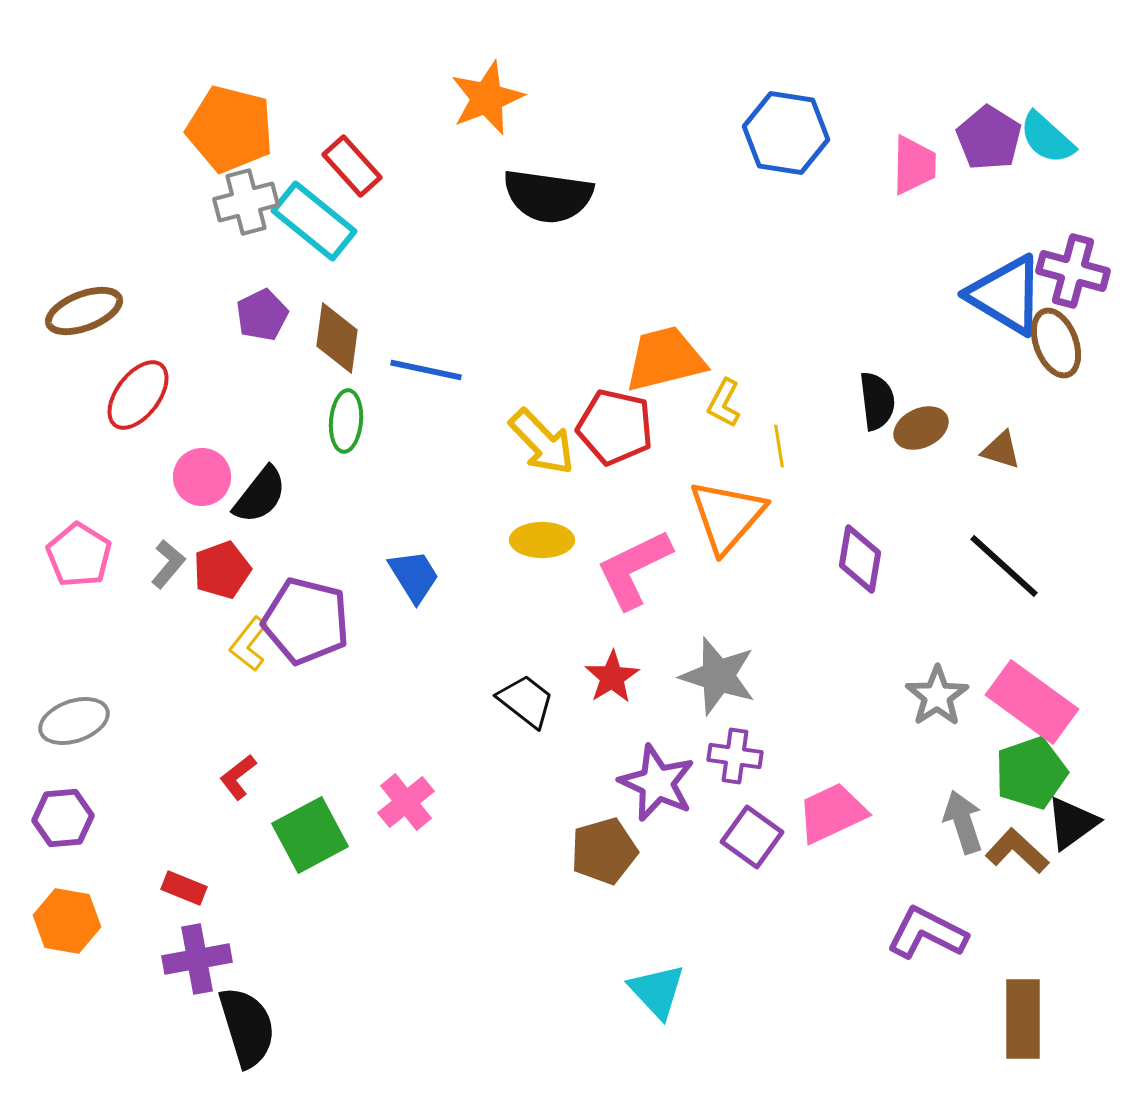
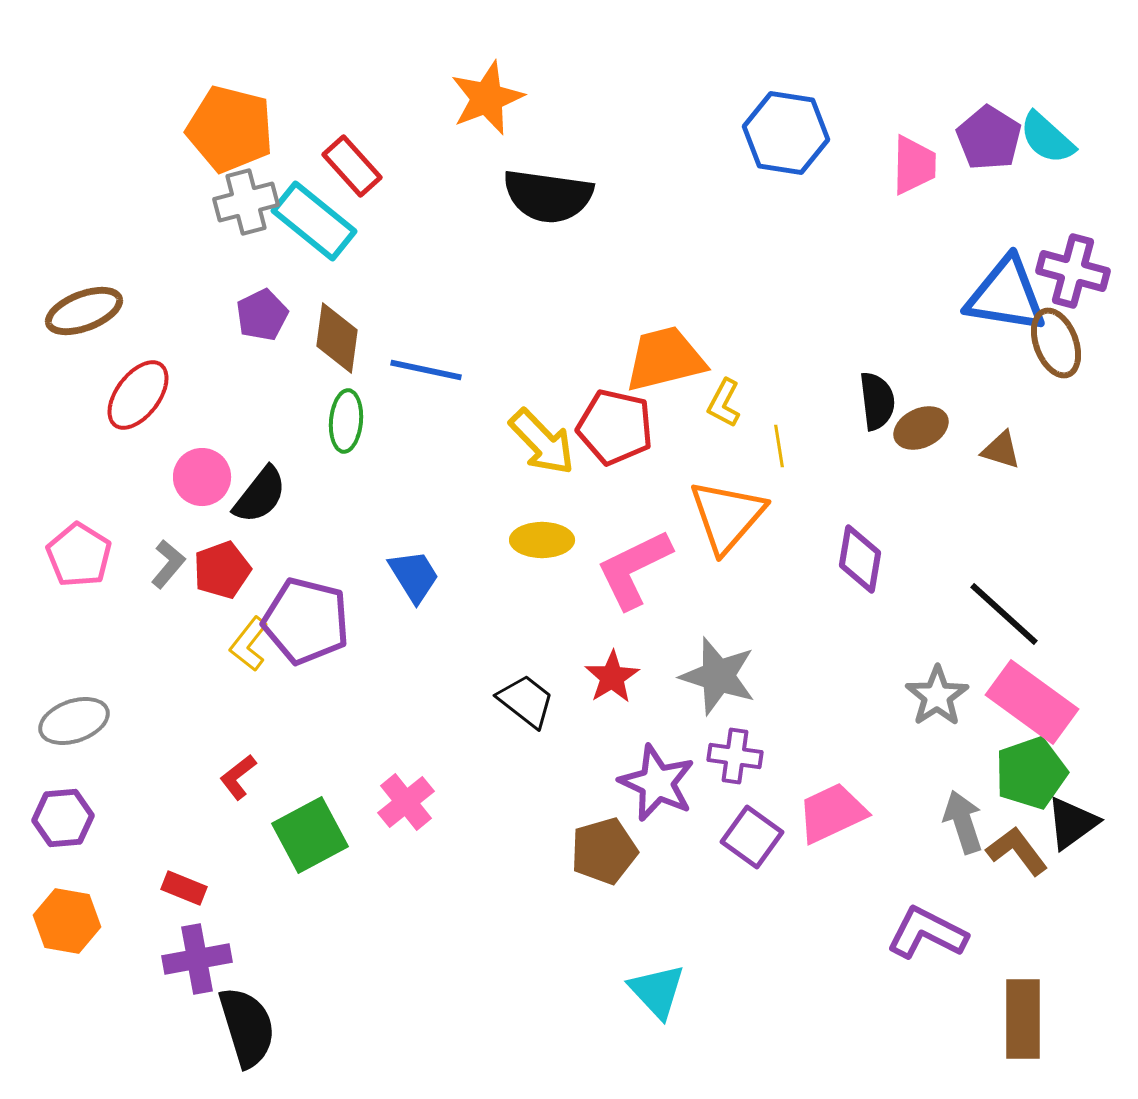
blue triangle at (1006, 295): rotated 22 degrees counterclockwise
black line at (1004, 566): moved 48 px down
brown L-shape at (1017, 851): rotated 10 degrees clockwise
